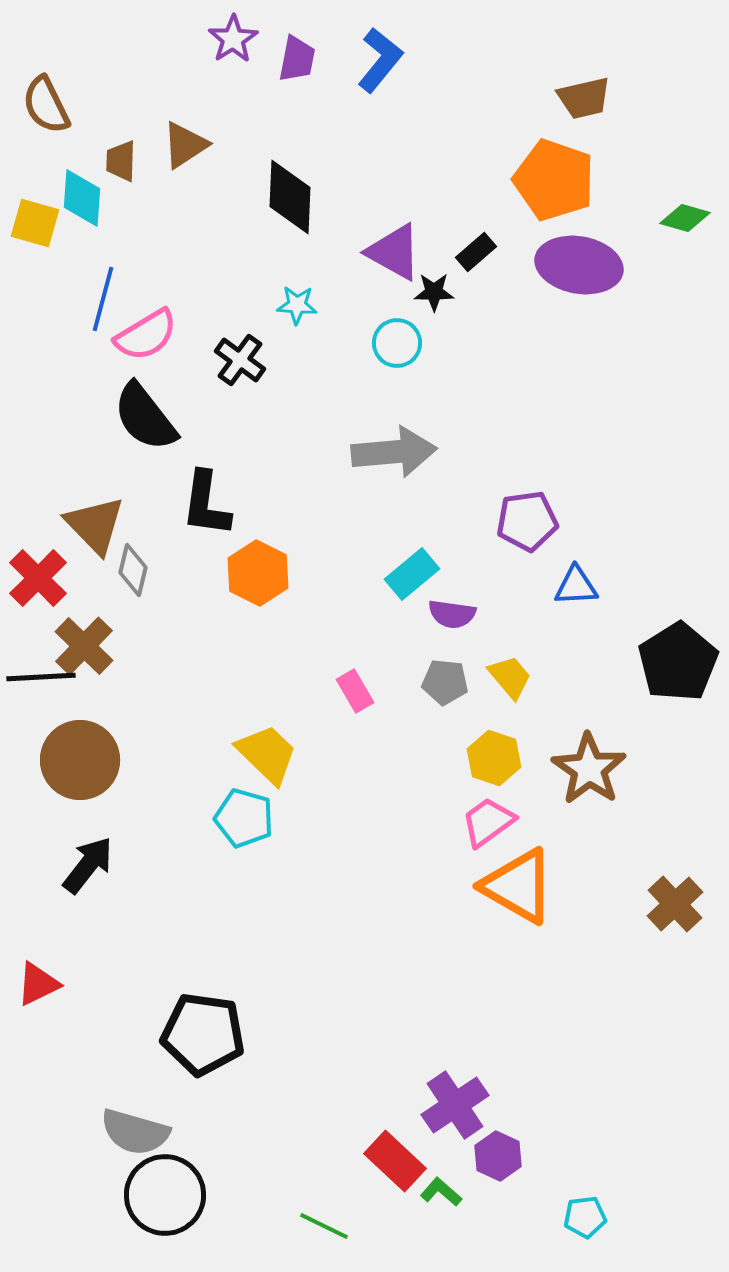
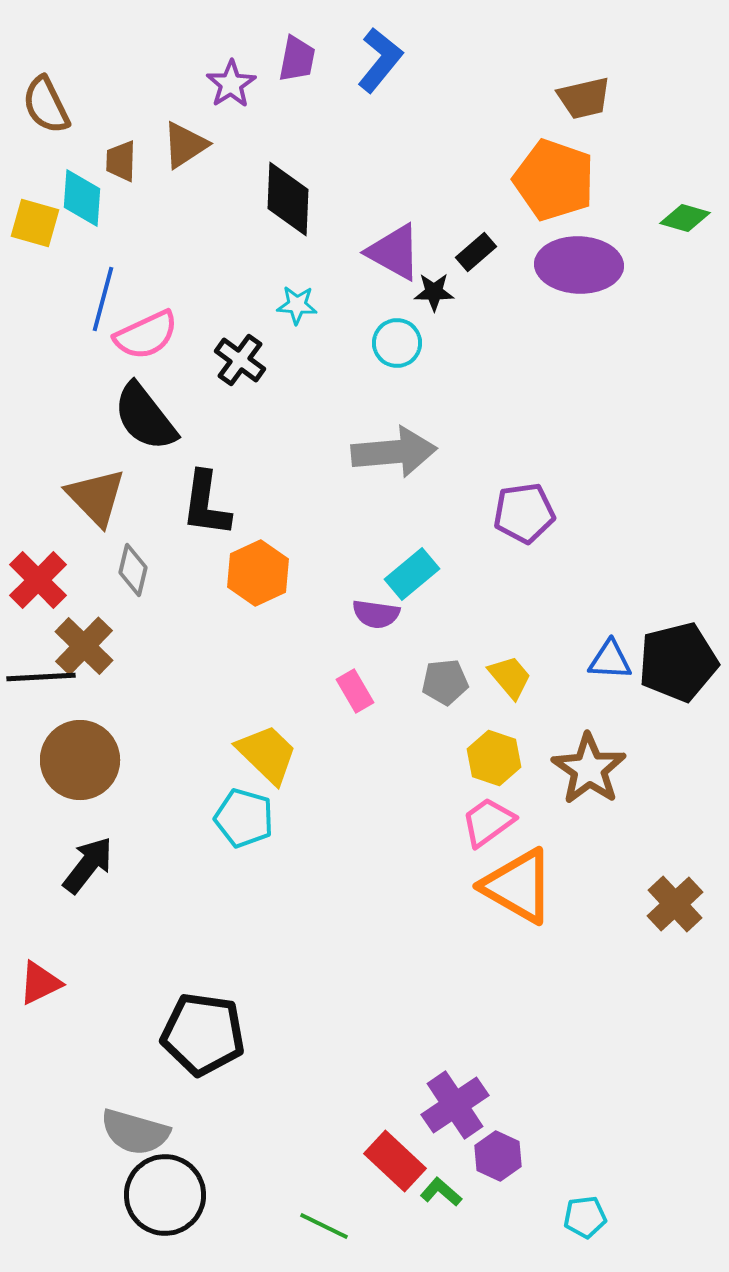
purple star at (233, 39): moved 2 px left, 45 px down
black diamond at (290, 197): moved 2 px left, 2 px down
purple ellipse at (579, 265): rotated 8 degrees counterclockwise
pink semicircle at (146, 335): rotated 6 degrees clockwise
purple pentagon at (527, 521): moved 3 px left, 8 px up
brown triangle at (95, 525): moved 1 px right, 28 px up
orange hexagon at (258, 573): rotated 8 degrees clockwise
red cross at (38, 578): moved 2 px down
blue triangle at (576, 586): moved 34 px right, 74 px down; rotated 6 degrees clockwise
purple semicircle at (452, 614): moved 76 px left
black pentagon at (678, 662): rotated 18 degrees clockwise
gray pentagon at (445, 682): rotated 12 degrees counterclockwise
red triangle at (38, 984): moved 2 px right, 1 px up
